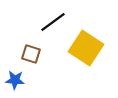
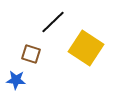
black line: rotated 8 degrees counterclockwise
blue star: moved 1 px right
